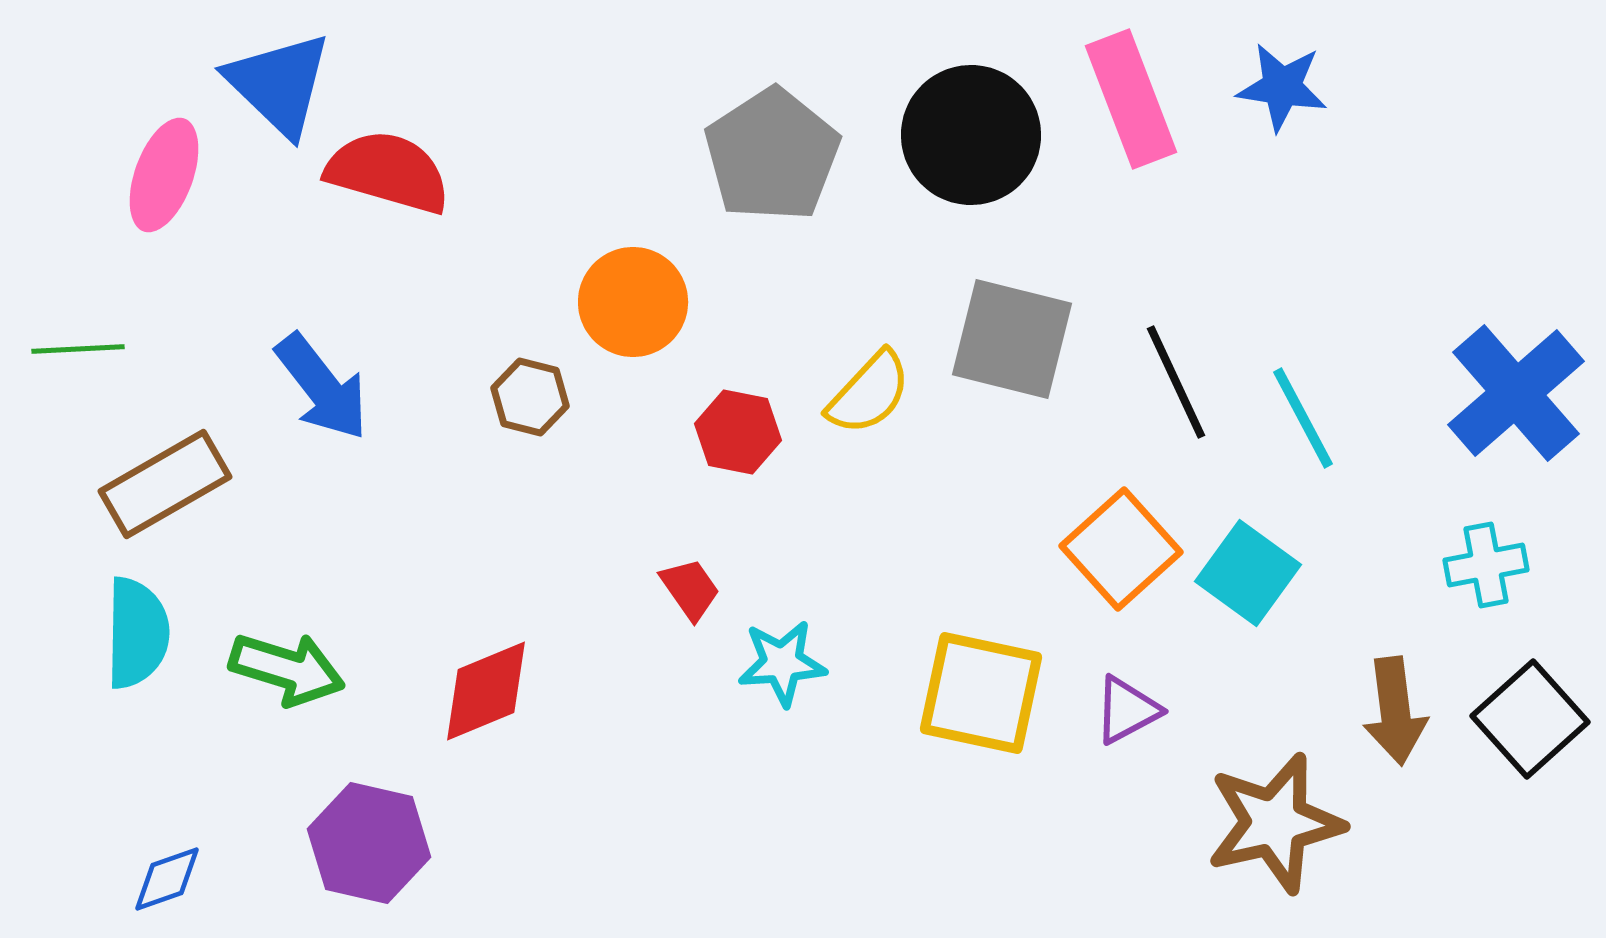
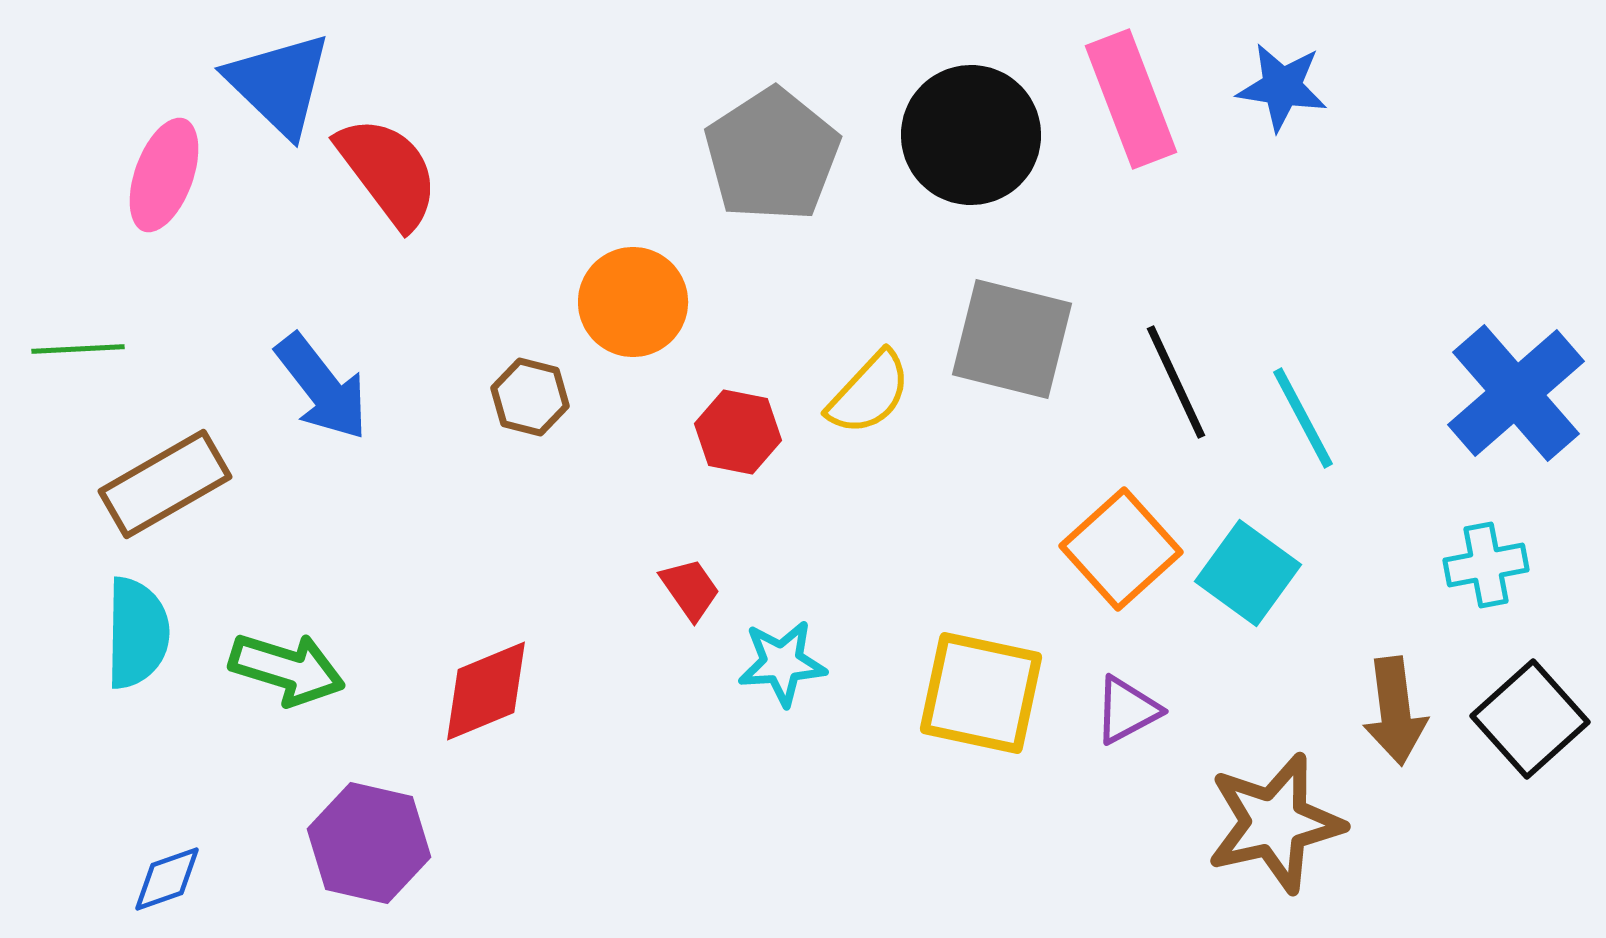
red semicircle: rotated 37 degrees clockwise
